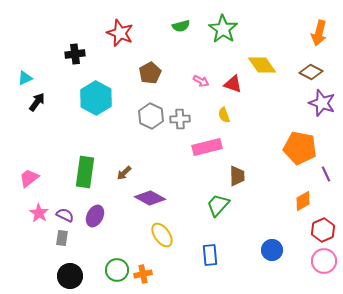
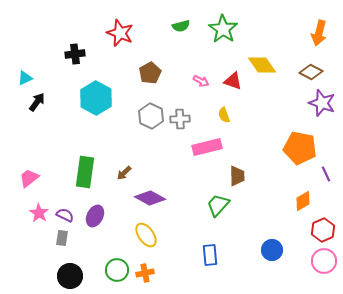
red triangle: moved 3 px up
yellow ellipse: moved 16 px left
orange cross: moved 2 px right, 1 px up
